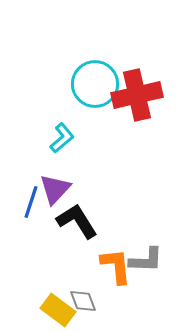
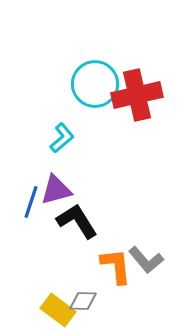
purple triangle: moved 1 px right, 1 px down; rotated 32 degrees clockwise
gray L-shape: rotated 48 degrees clockwise
gray diamond: rotated 68 degrees counterclockwise
